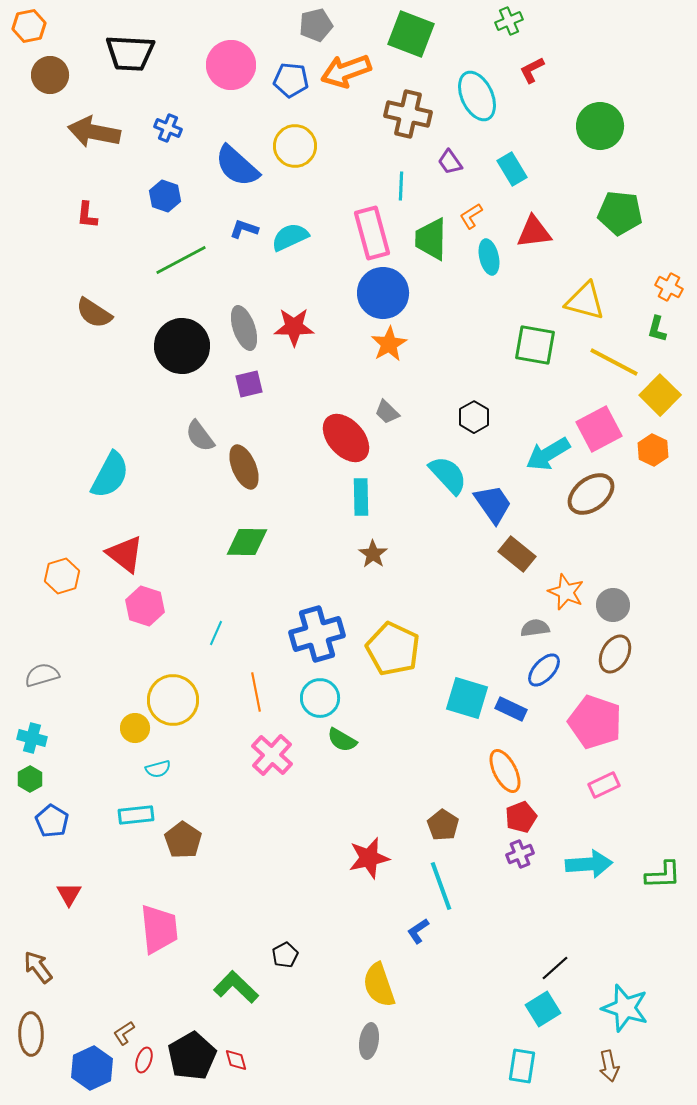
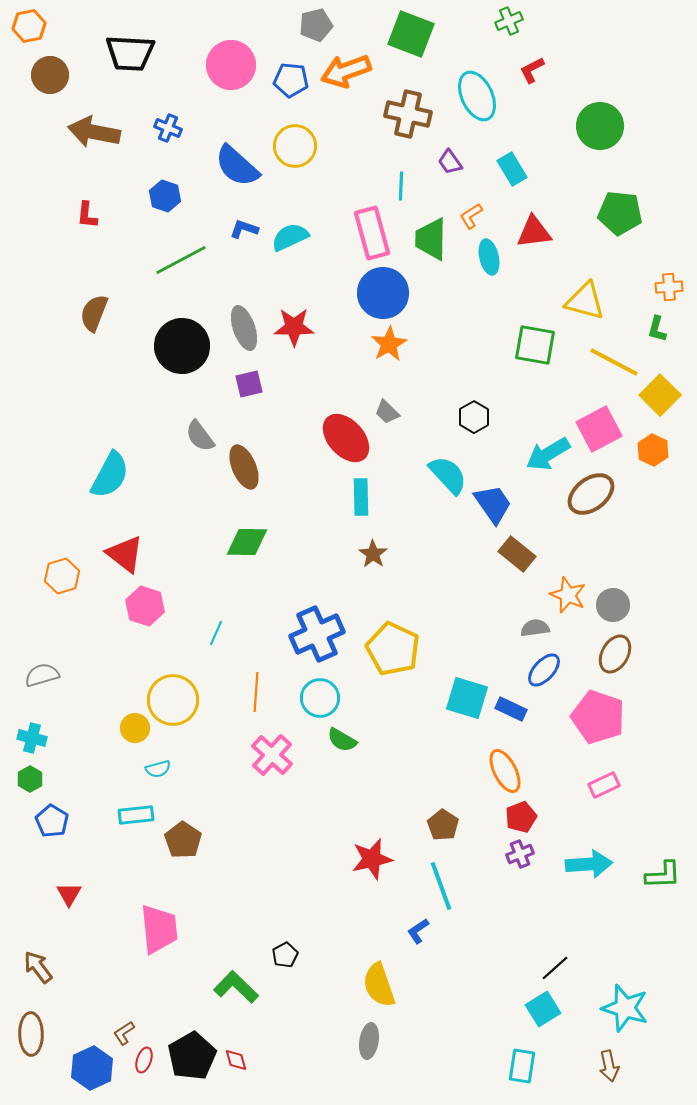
orange cross at (669, 287): rotated 32 degrees counterclockwise
brown semicircle at (94, 313): rotated 78 degrees clockwise
orange star at (566, 592): moved 2 px right, 3 px down
blue cross at (317, 634): rotated 8 degrees counterclockwise
orange line at (256, 692): rotated 15 degrees clockwise
pink pentagon at (595, 722): moved 3 px right, 5 px up
red star at (369, 858): moved 3 px right, 1 px down
